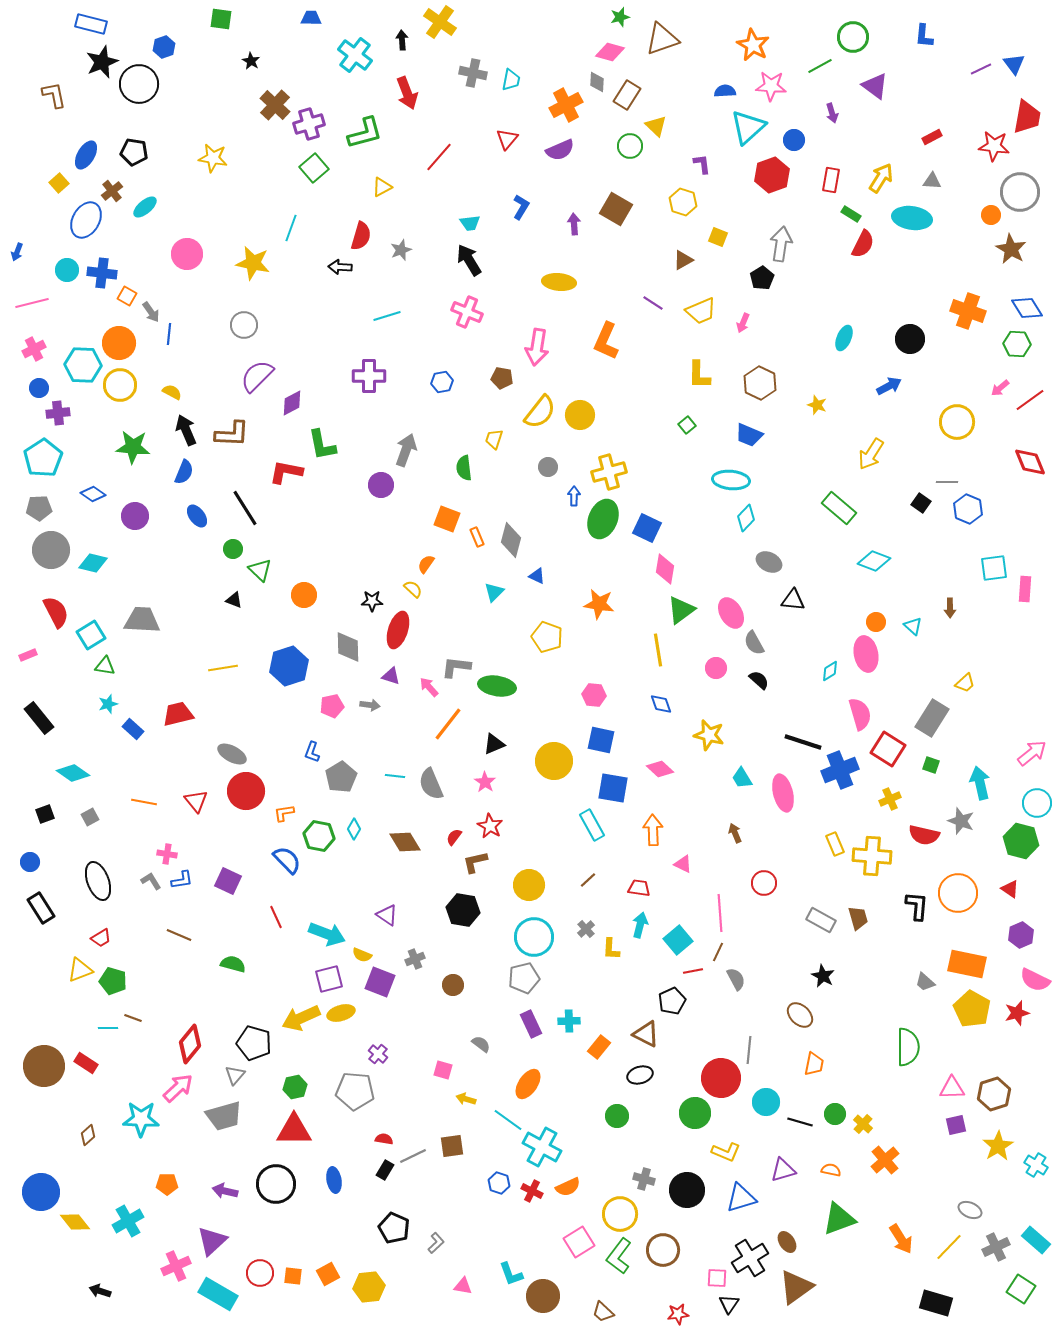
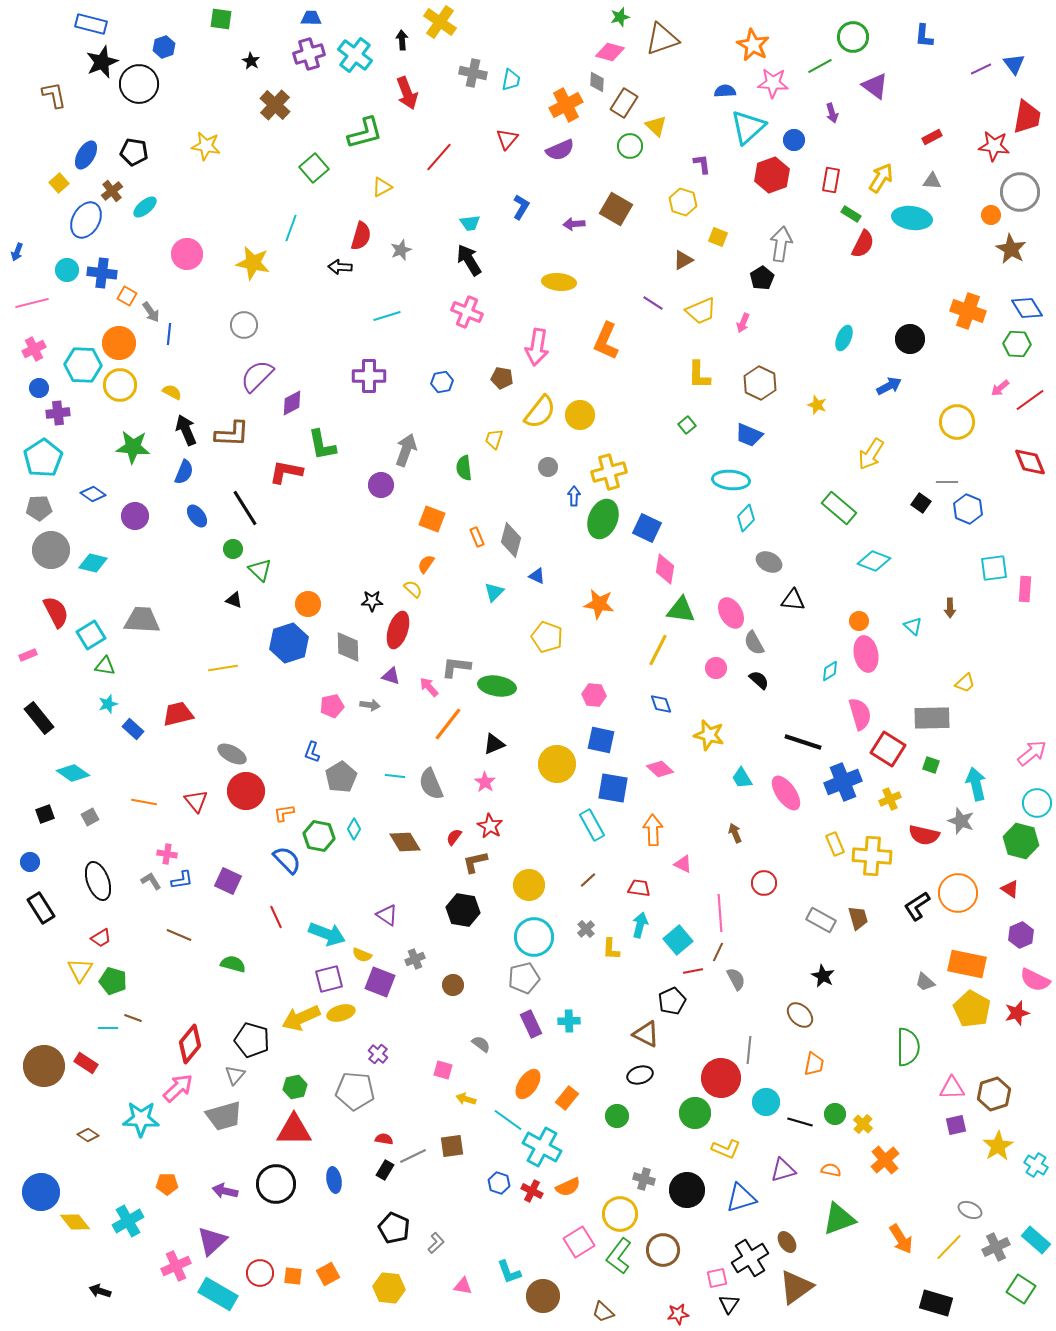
pink star at (771, 86): moved 2 px right, 3 px up
brown rectangle at (627, 95): moved 3 px left, 8 px down
purple cross at (309, 124): moved 70 px up
yellow star at (213, 158): moved 7 px left, 12 px up
purple arrow at (574, 224): rotated 90 degrees counterclockwise
orange square at (447, 519): moved 15 px left
orange circle at (304, 595): moved 4 px right, 9 px down
green triangle at (681, 610): rotated 44 degrees clockwise
orange circle at (876, 622): moved 17 px left, 1 px up
yellow line at (658, 650): rotated 36 degrees clockwise
blue hexagon at (289, 666): moved 23 px up
gray rectangle at (932, 718): rotated 57 degrees clockwise
yellow circle at (554, 761): moved 3 px right, 3 px down
blue cross at (840, 770): moved 3 px right, 12 px down
cyan arrow at (980, 783): moved 4 px left, 1 px down
pink ellipse at (783, 793): moved 3 px right; rotated 21 degrees counterclockwise
black L-shape at (917, 906): rotated 128 degrees counterclockwise
yellow triangle at (80, 970): rotated 36 degrees counterclockwise
black pentagon at (254, 1043): moved 2 px left, 3 px up
orange rectangle at (599, 1047): moved 32 px left, 51 px down
brown diamond at (88, 1135): rotated 75 degrees clockwise
yellow L-shape at (726, 1152): moved 3 px up
cyan L-shape at (511, 1274): moved 2 px left, 2 px up
pink square at (717, 1278): rotated 15 degrees counterclockwise
yellow hexagon at (369, 1287): moved 20 px right, 1 px down; rotated 12 degrees clockwise
